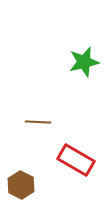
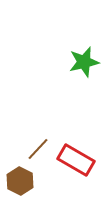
brown line: moved 27 px down; rotated 50 degrees counterclockwise
brown hexagon: moved 1 px left, 4 px up
